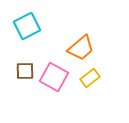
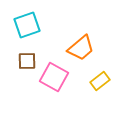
cyan square: moved 1 px up; rotated 8 degrees clockwise
brown square: moved 2 px right, 10 px up
yellow rectangle: moved 10 px right, 3 px down
